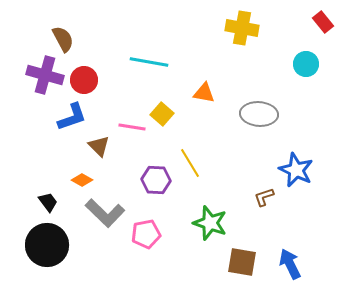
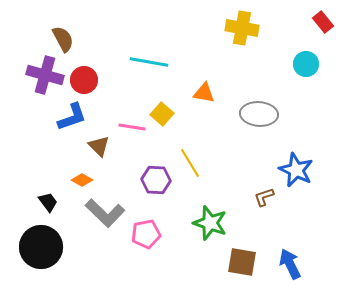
black circle: moved 6 px left, 2 px down
